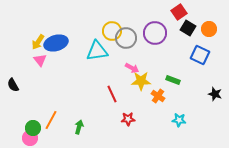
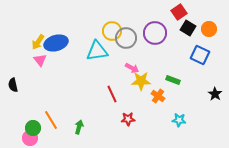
black semicircle: rotated 16 degrees clockwise
black star: rotated 16 degrees clockwise
orange line: rotated 60 degrees counterclockwise
